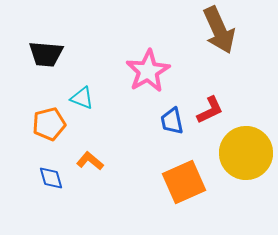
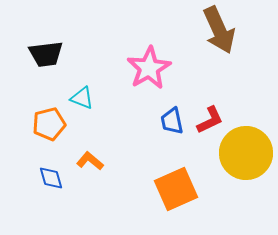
black trapezoid: rotated 12 degrees counterclockwise
pink star: moved 1 px right, 3 px up
red L-shape: moved 10 px down
orange square: moved 8 px left, 7 px down
